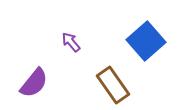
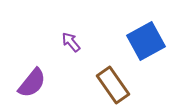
blue square: rotated 12 degrees clockwise
purple semicircle: moved 2 px left
